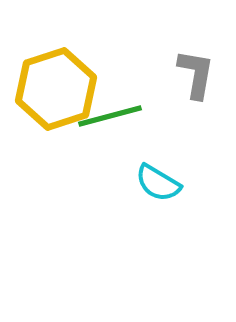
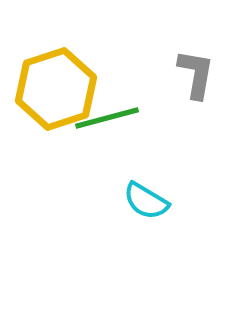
green line: moved 3 px left, 2 px down
cyan semicircle: moved 12 px left, 18 px down
